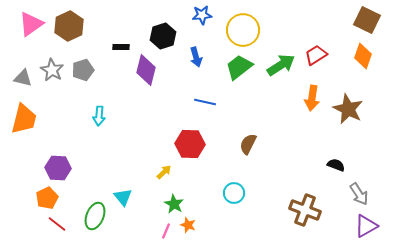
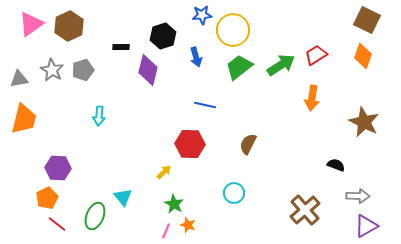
yellow circle: moved 10 px left
purple diamond: moved 2 px right
gray triangle: moved 4 px left, 1 px down; rotated 24 degrees counterclockwise
blue line: moved 3 px down
brown star: moved 16 px right, 13 px down
gray arrow: moved 1 px left, 2 px down; rotated 55 degrees counterclockwise
brown cross: rotated 28 degrees clockwise
